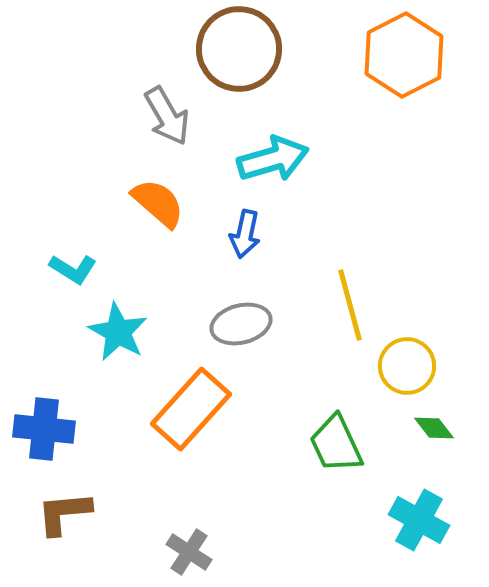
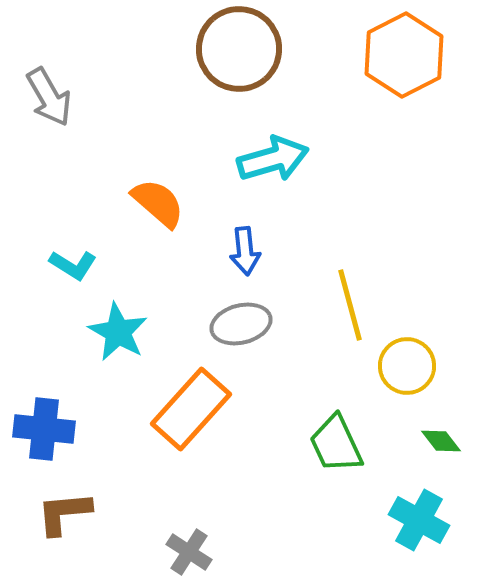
gray arrow: moved 118 px left, 19 px up
blue arrow: moved 17 px down; rotated 18 degrees counterclockwise
cyan L-shape: moved 4 px up
green diamond: moved 7 px right, 13 px down
